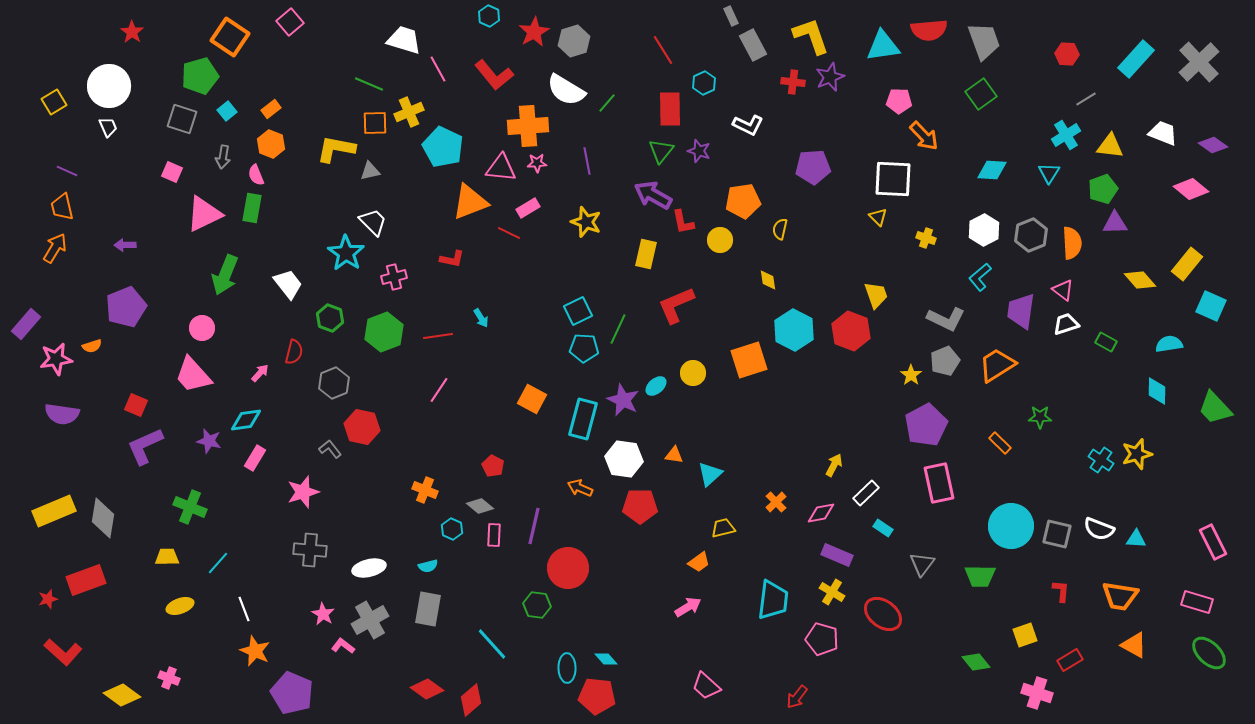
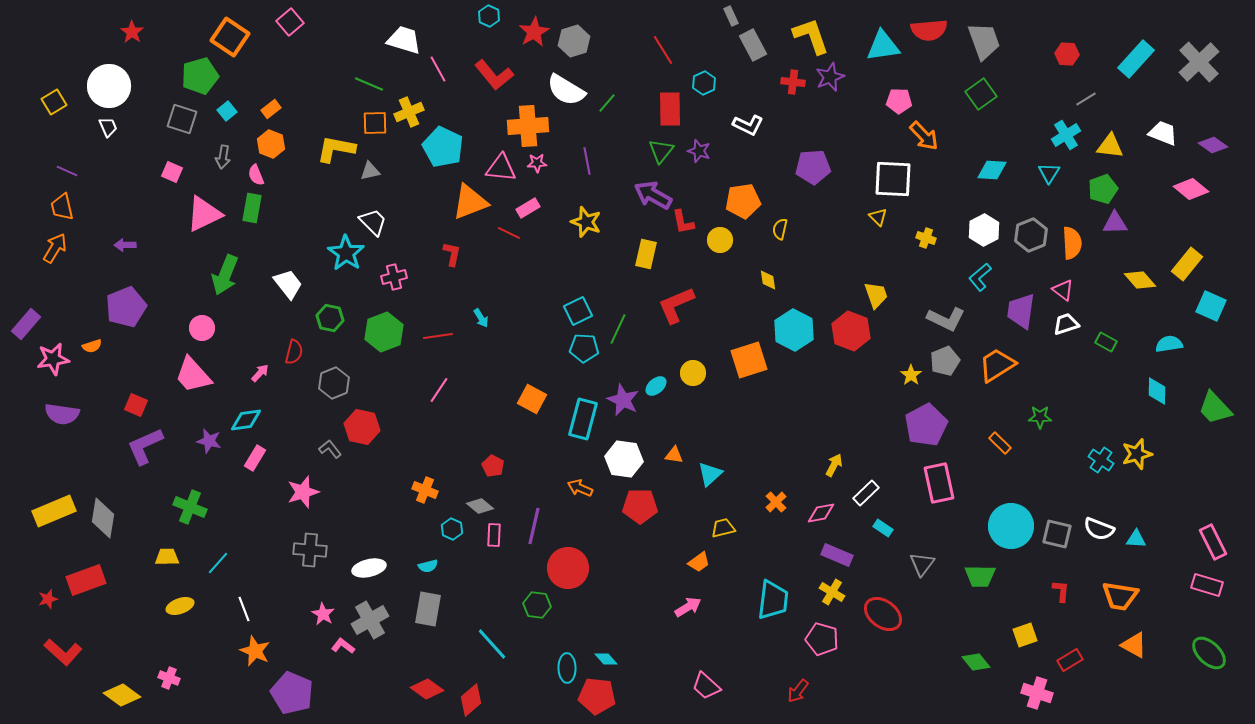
red L-shape at (452, 259): moved 5 px up; rotated 90 degrees counterclockwise
green hexagon at (330, 318): rotated 8 degrees counterclockwise
pink star at (56, 359): moved 3 px left
pink rectangle at (1197, 602): moved 10 px right, 17 px up
red arrow at (797, 697): moved 1 px right, 6 px up
